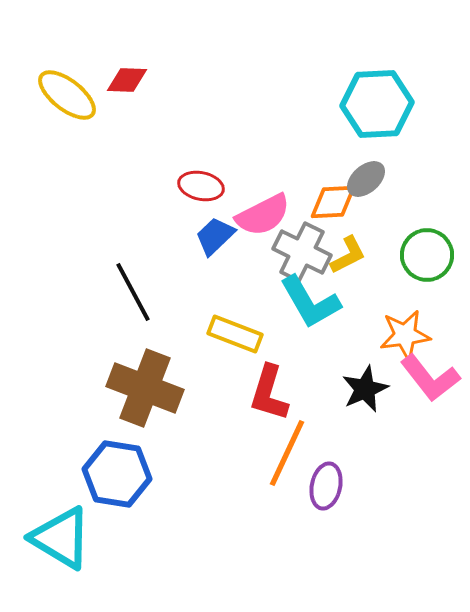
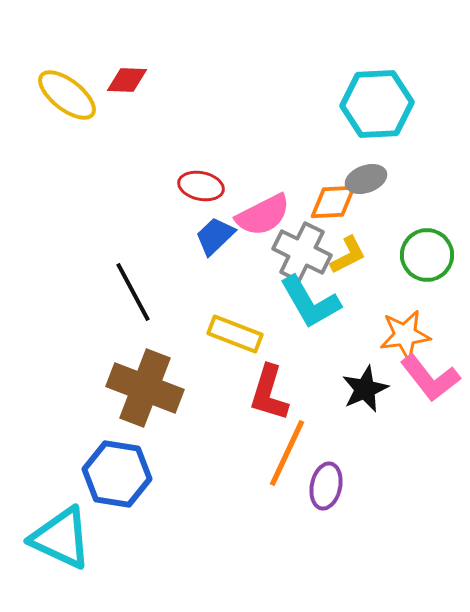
gray ellipse: rotated 21 degrees clockwise
cyan triangle: rotated 6 degrees counterclockwise
